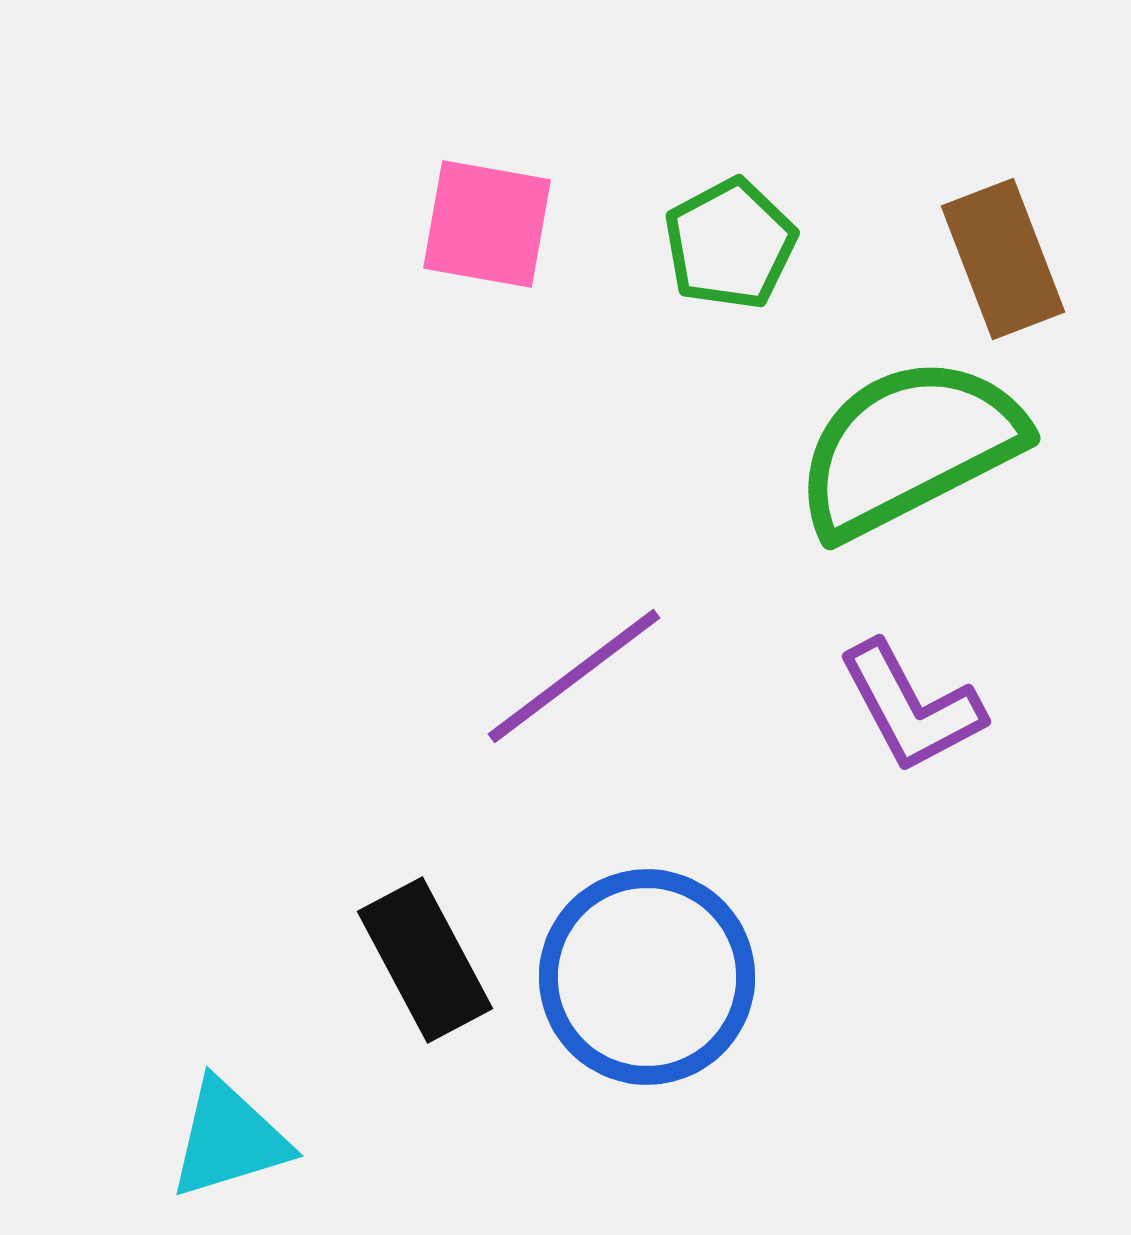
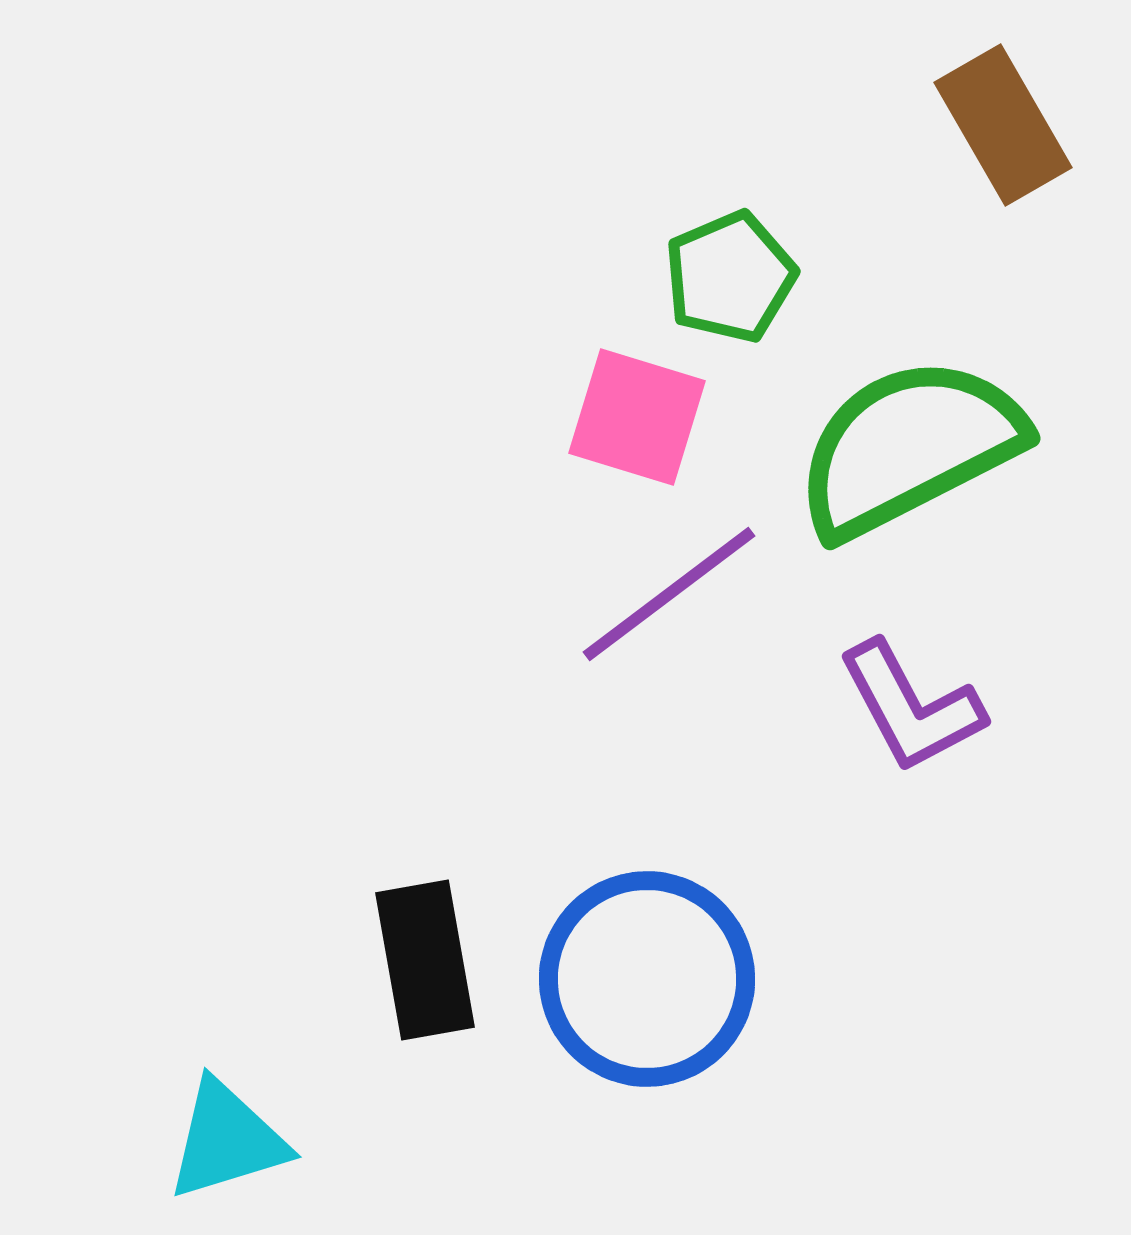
pink square: moved 150 px right, 193 px down; rotated 7 degrees clockwise
green pentagon: moved 33 px down; rotated 5 degrees clockwise
brown rectangle: moved 134 px up; rotated 9 degrees counterclockwise
purple line: moved 95 px right, 82 px up
black rectangle: rotated 18 degrees clockwise
blue circle: moved 2 px down
cyan triangle: moved 2 px left, 1 px down
